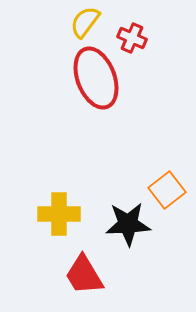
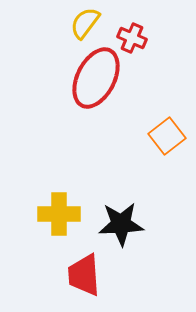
yellow semicircle: moved 1 px down
red ellipse: rotated 48 degrees clockwise
orange square: moved 54 px up
black star: moved 7 px left
red trapezoid: rotated 27 degrees clockwise
